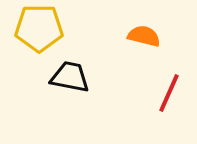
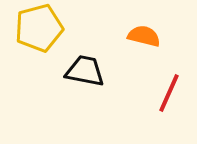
yellow pentagon: rotated 15 degrees counterclockwise
black trapezoid: moved 15 px right, 6 px up
